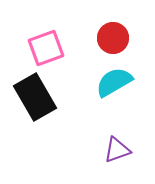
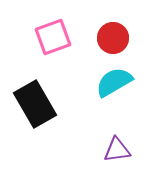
pink square: moved 7 px right, 11 px up
black rectangle: moved 7 px down
purple triangle: rotated 12 degrees clockwise
